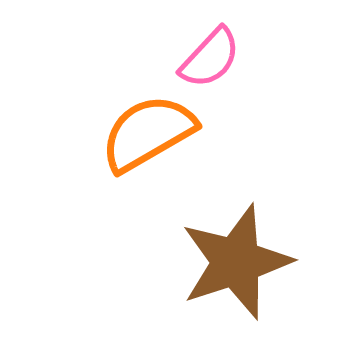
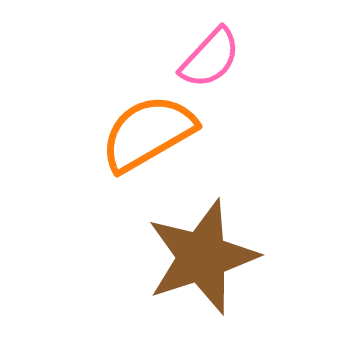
brown star: moved 34 px left, 5 px up
